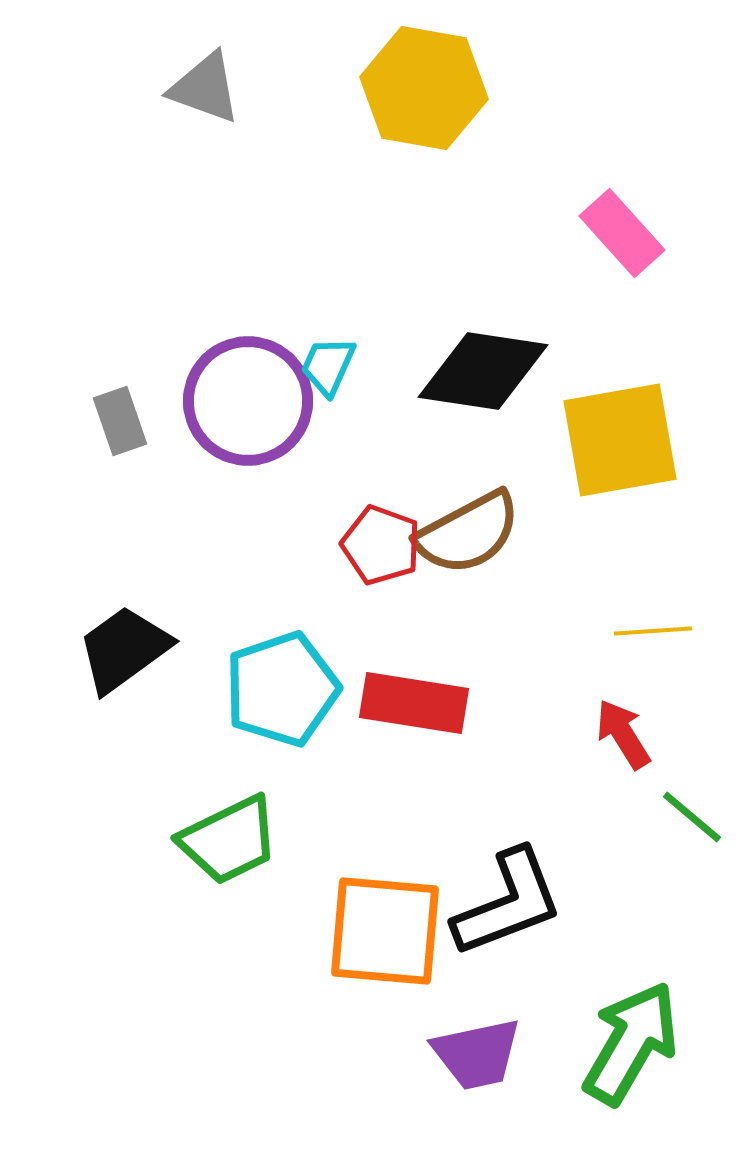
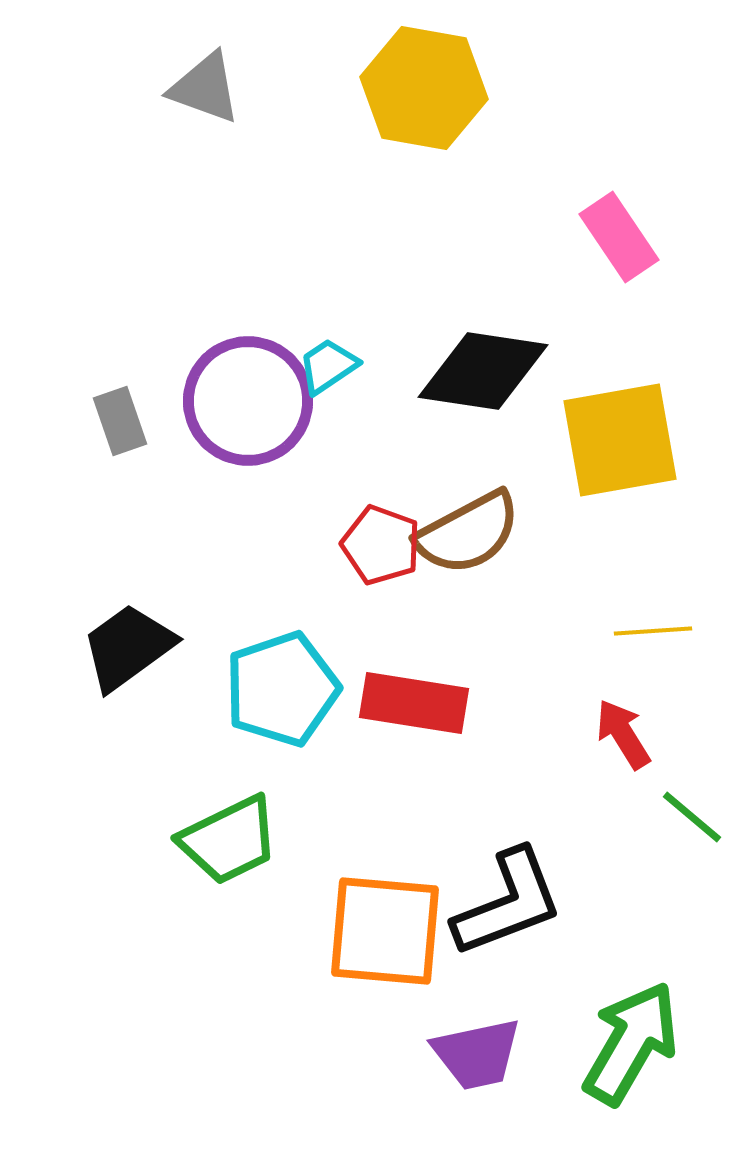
pink rectangle: moved 3 px left, 4 px down; rotated 8 degrees clockwise
cyan trapezoid: rotated 32 degrees clockwise
black trapezoid: moved 4 px right, 2 px up
